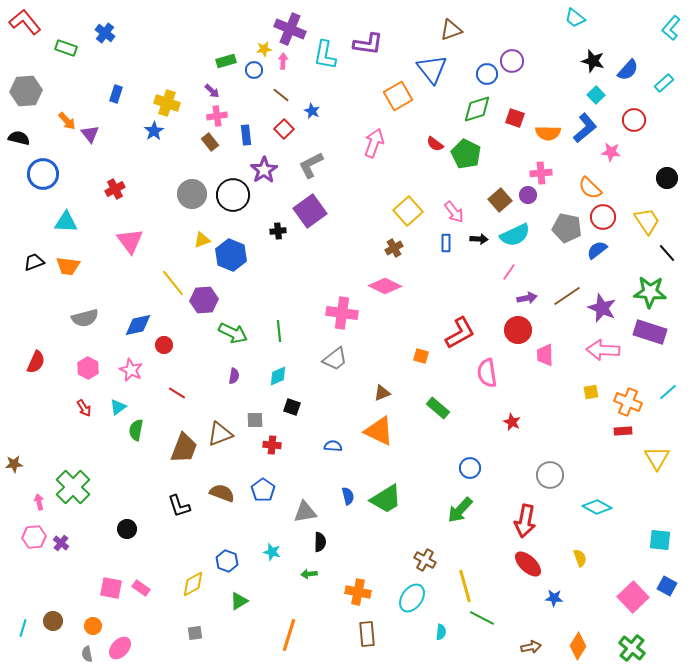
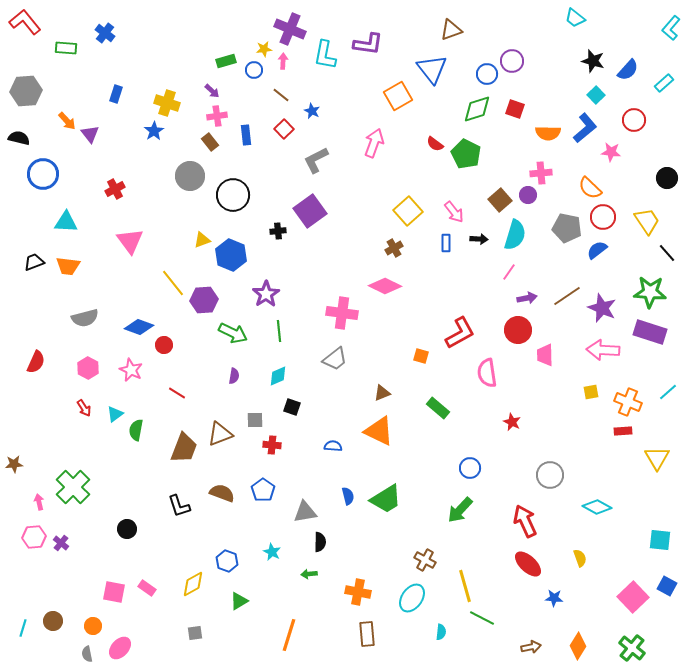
green rectangle at (66, 48): rotated 15 degrees counterclockwise
red square at (515, 118): moved 9 px up
gray L-shape at (311, 165): moved 5 px right, 5 px up
purple star at (264, 170): moved 2 px right, 124 px down
gray circle at (192, 194): moved 2 px left, 18 px up
cyan semicircle at (515, 235): rotated 48 degrees counterclockwise
blue diamond at (138, 325): moved 1 px right, 2 px down; rotated 32 degrees clockwise
cyan triangle at (118, 407): moved 3 px left, 7 px down
red arrow at (525, 521): rotated 144 degrees clockwise
cyan star at (272, 552): rotated 12 degrees clockwise
pink square at (111, 588): moved 3 px right, 4 px down
pink rectangle at (141, 588): moved 6 px right
